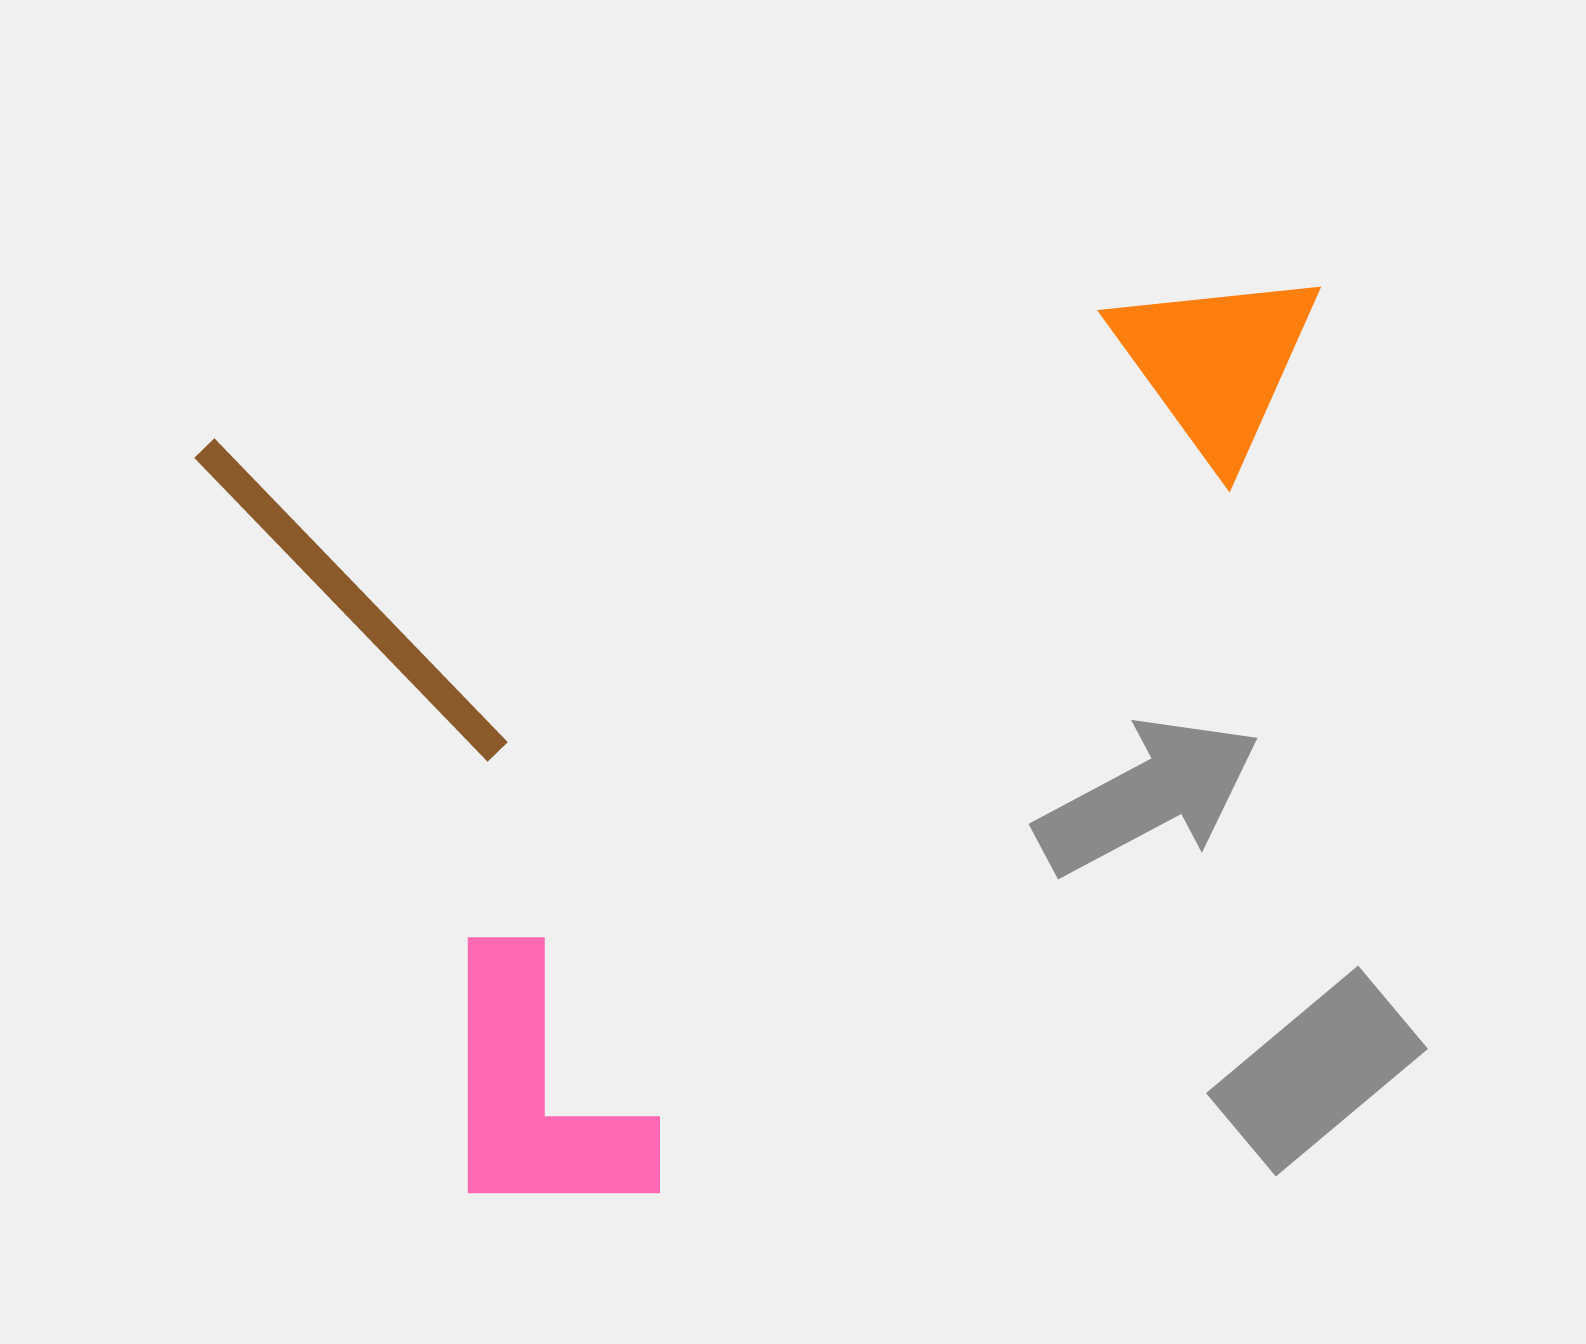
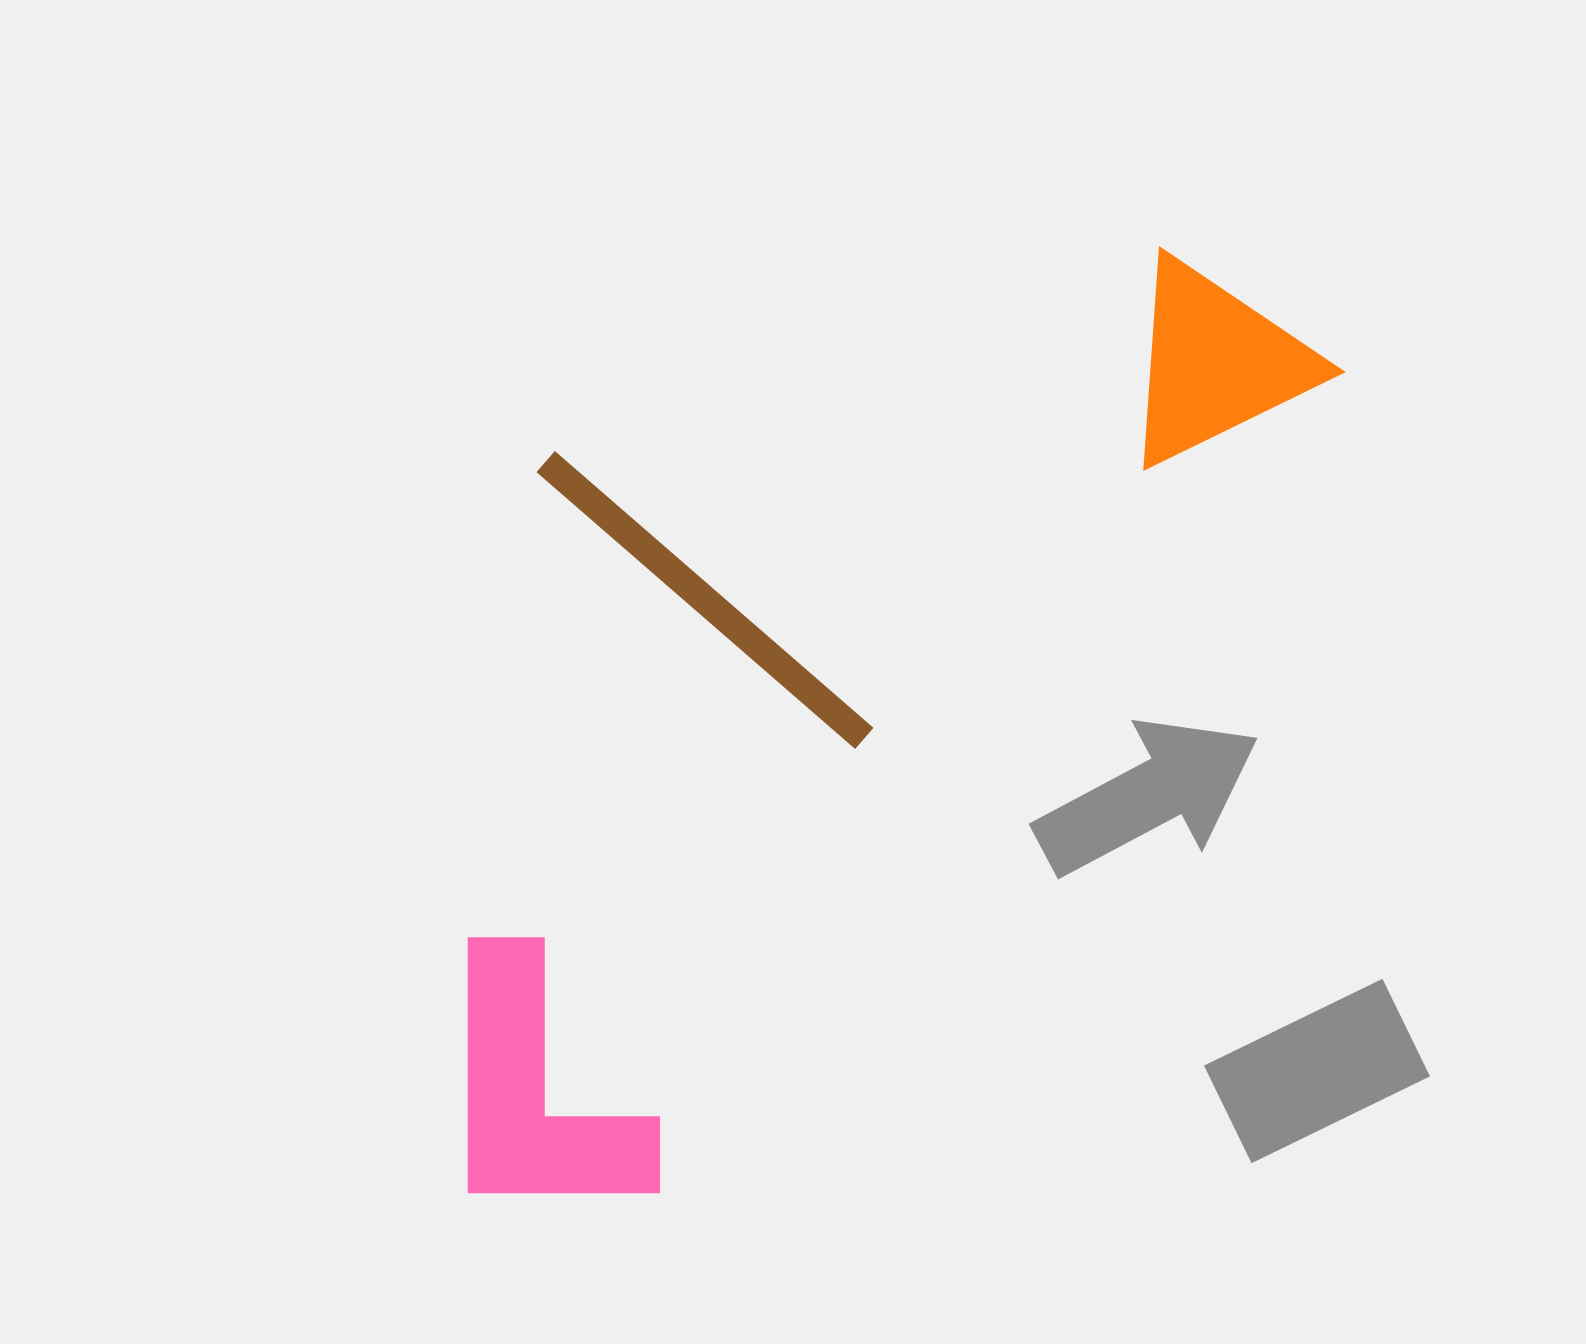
orange triangle: rotated 40 degrees clockwise
brown line: moved 354 px right; rotated 5 degrees counterclockwise
gray rectangle: rotated 14 degrees clockwise
